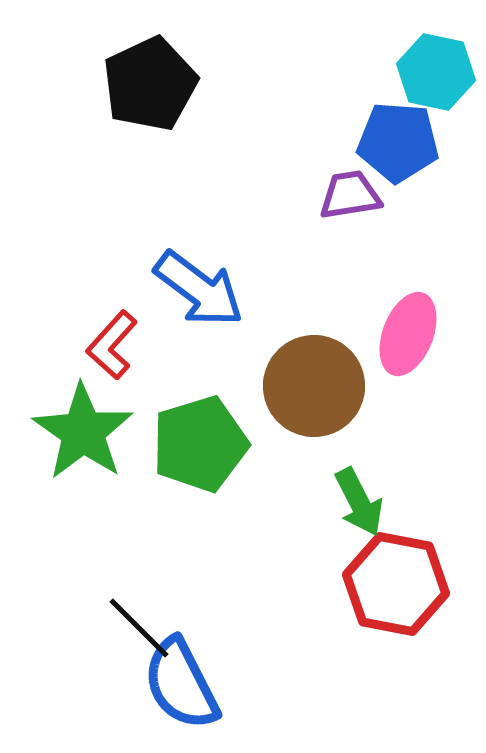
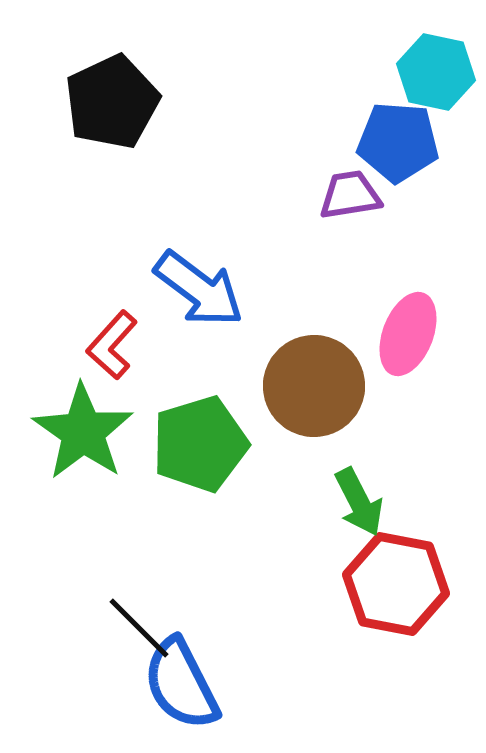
black pentagon: moved 38 px left, 18 px down
